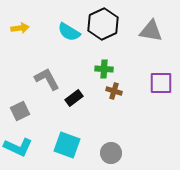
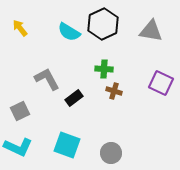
yellow arrow: rotated 120 degrees counterclockwise
purple square: rotated 25 degrees clockwise
